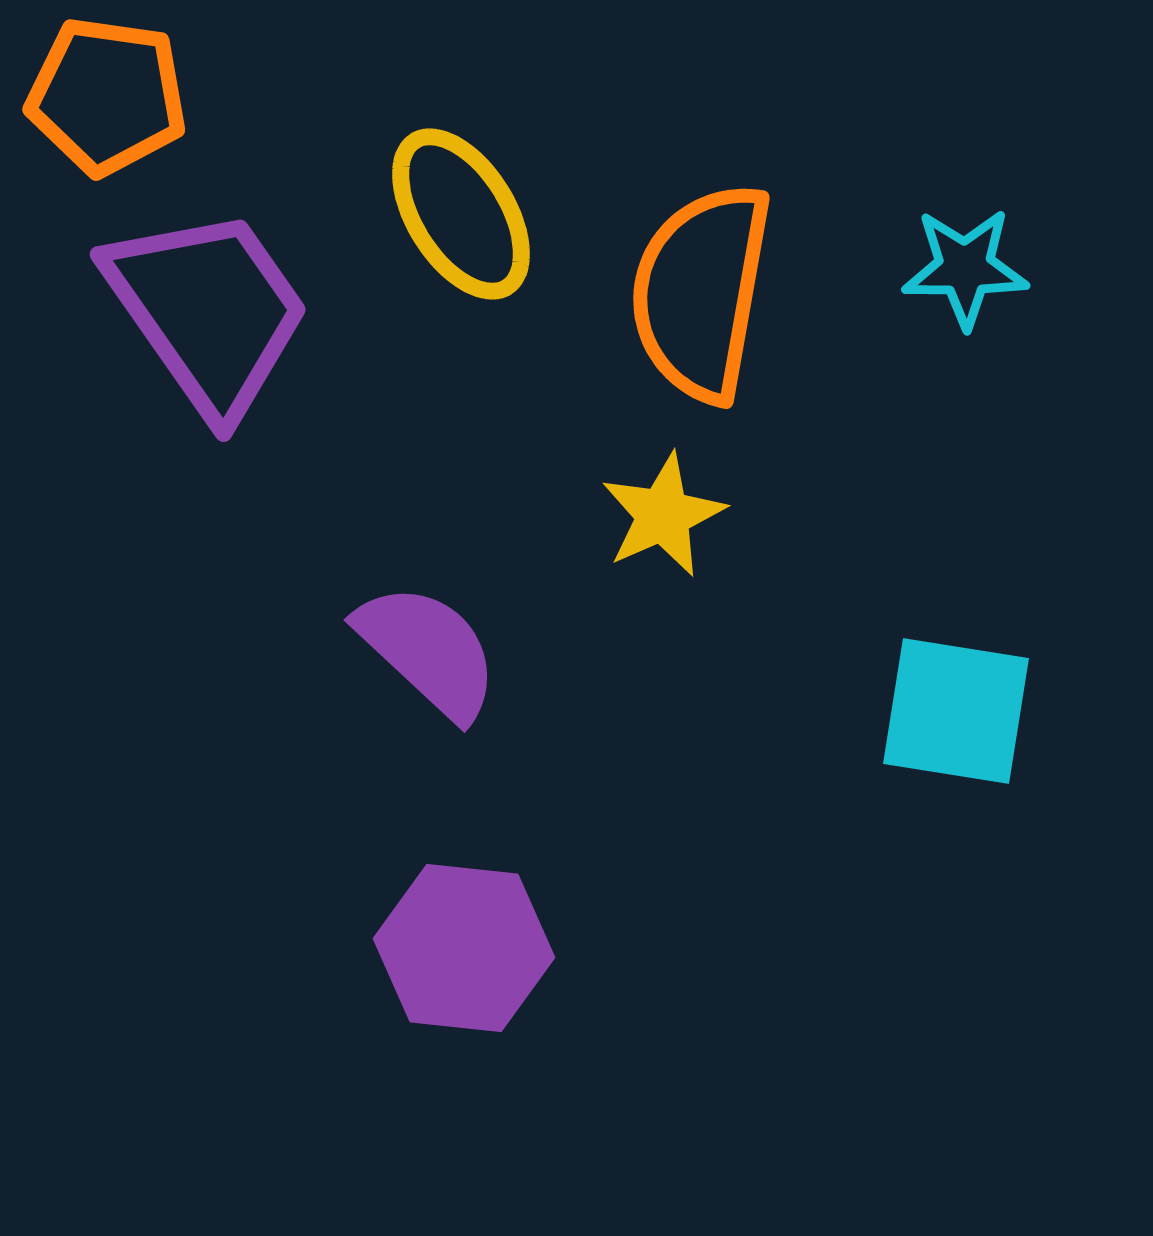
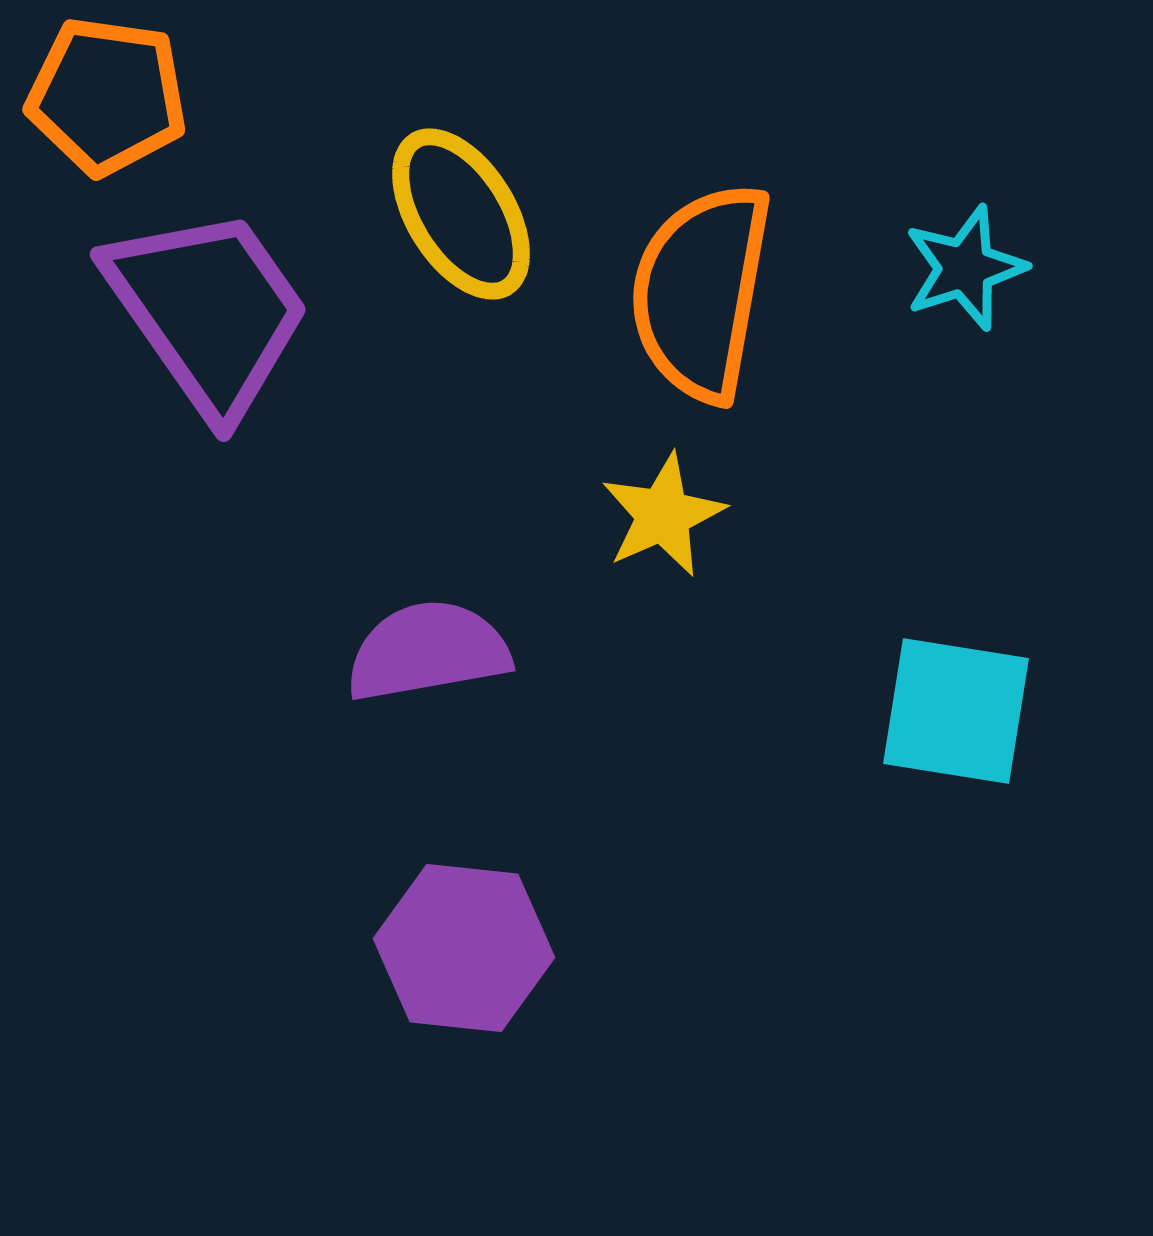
cyan star: rotated 18 degrees counterclockwise
purple semicircle: rotated 53 degrees counterclockwise
